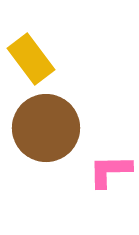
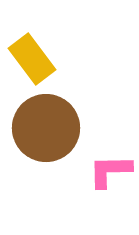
yellow rectangle: moved 1 px right
